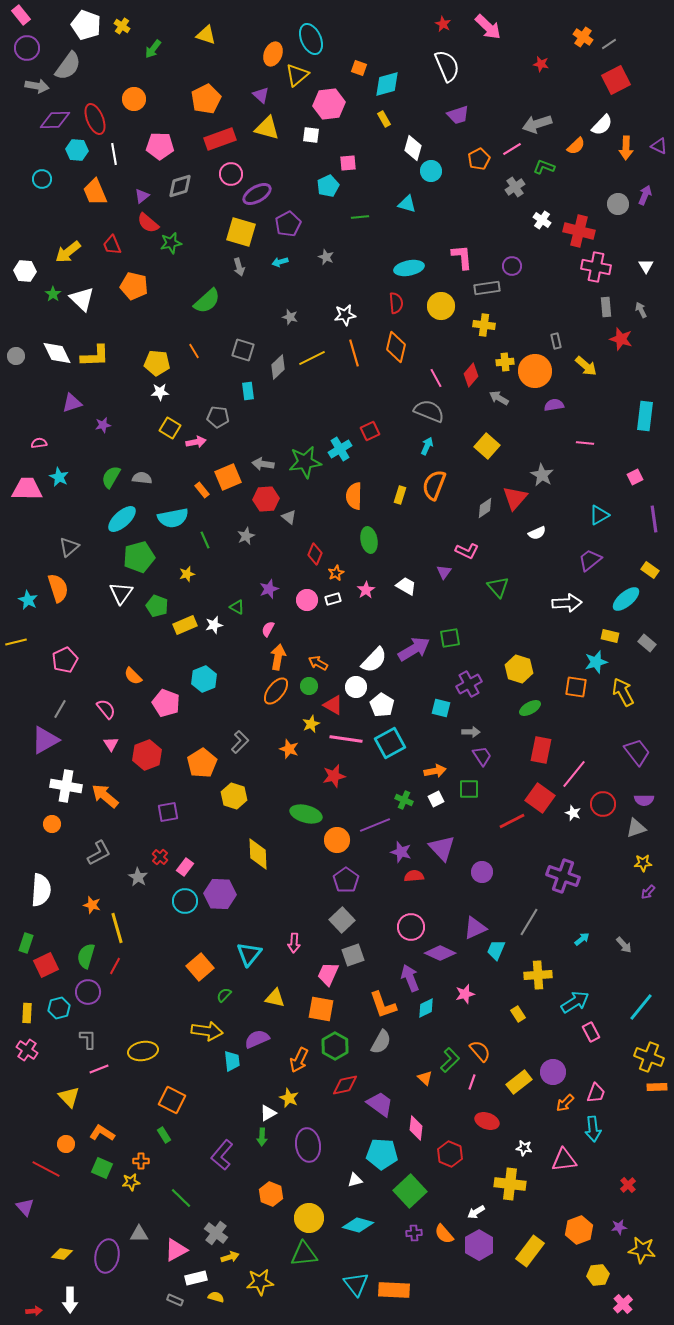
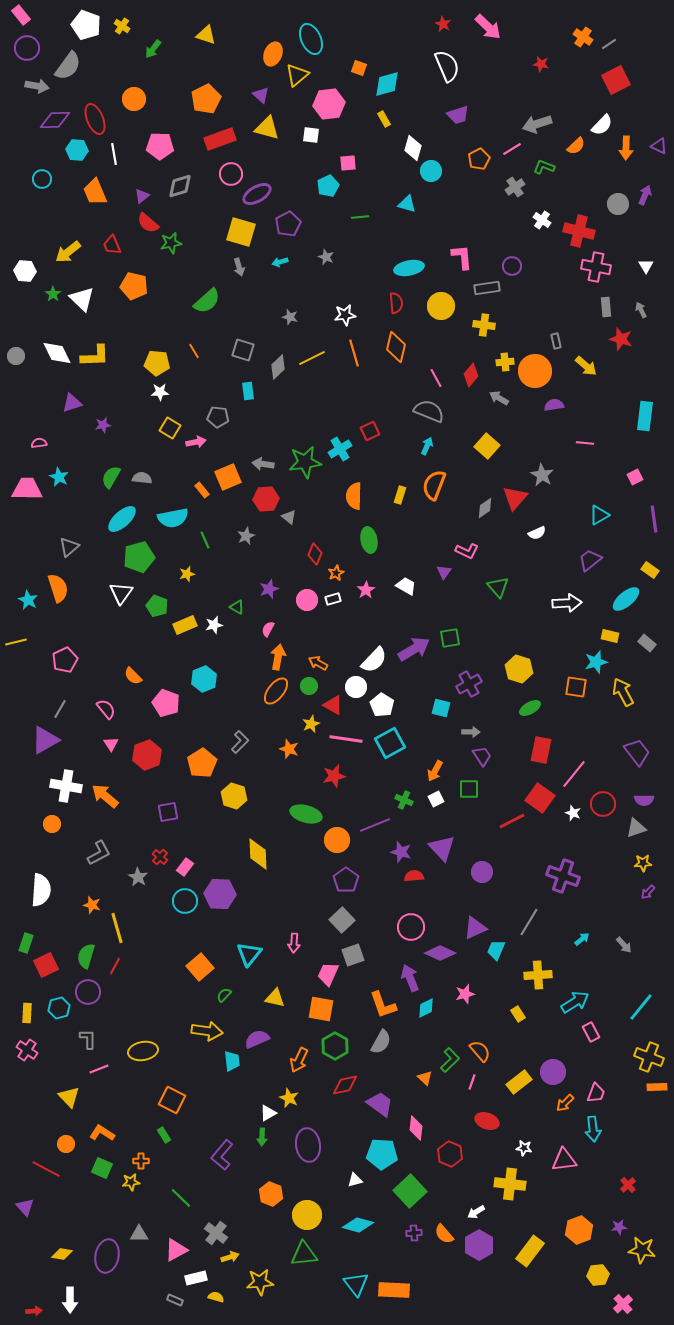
orange arrow at (435, 771): rotated 130 degrees clockwise
yellow circle at (309, 1218): moved 2 px left, 3 px up
